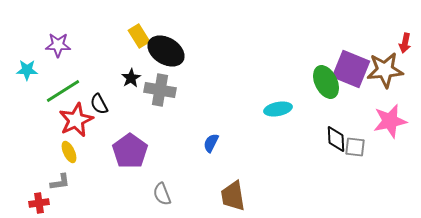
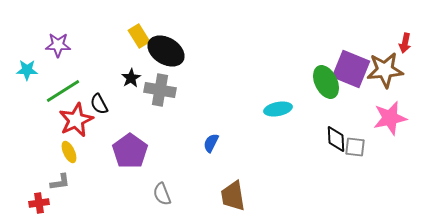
pink star: moved 3 px up
